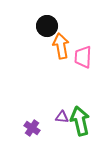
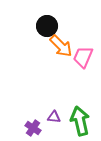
orange arrow: rotated 145 degrees clockwise
pink trapezoid: rotated 20 degrees clockwise
purple triangle: moved 8 px left
purple cross: moved 1 px right
